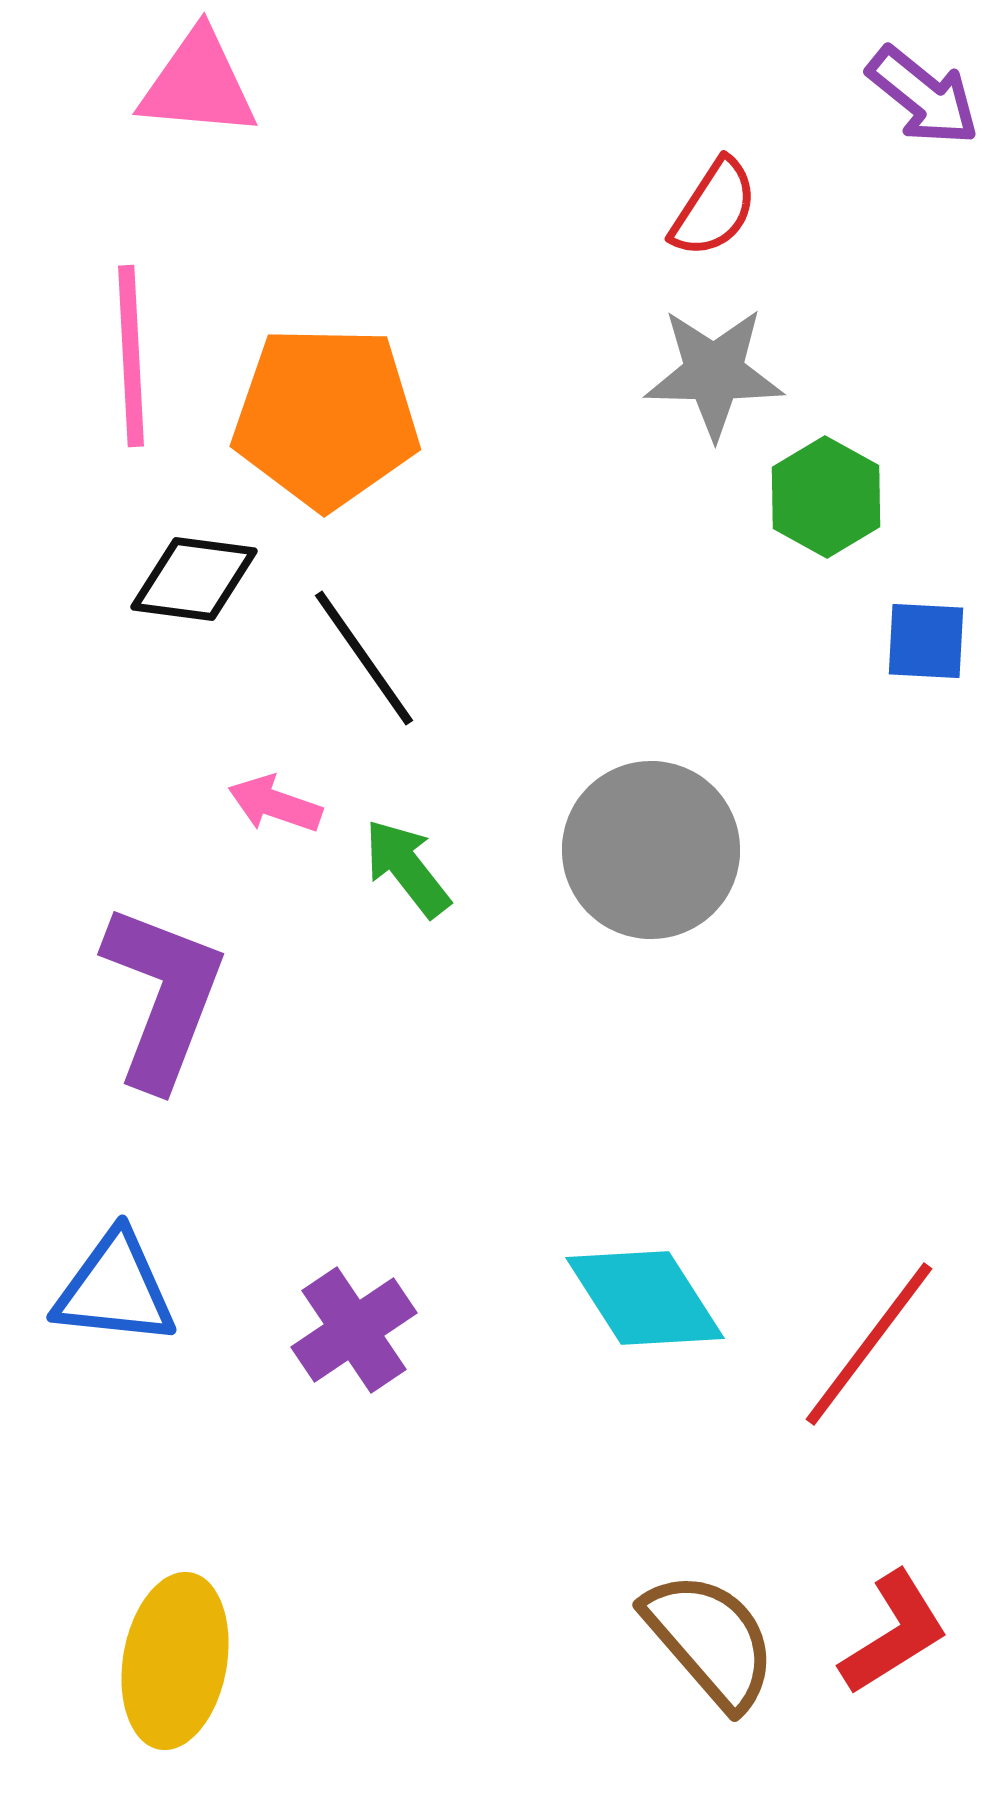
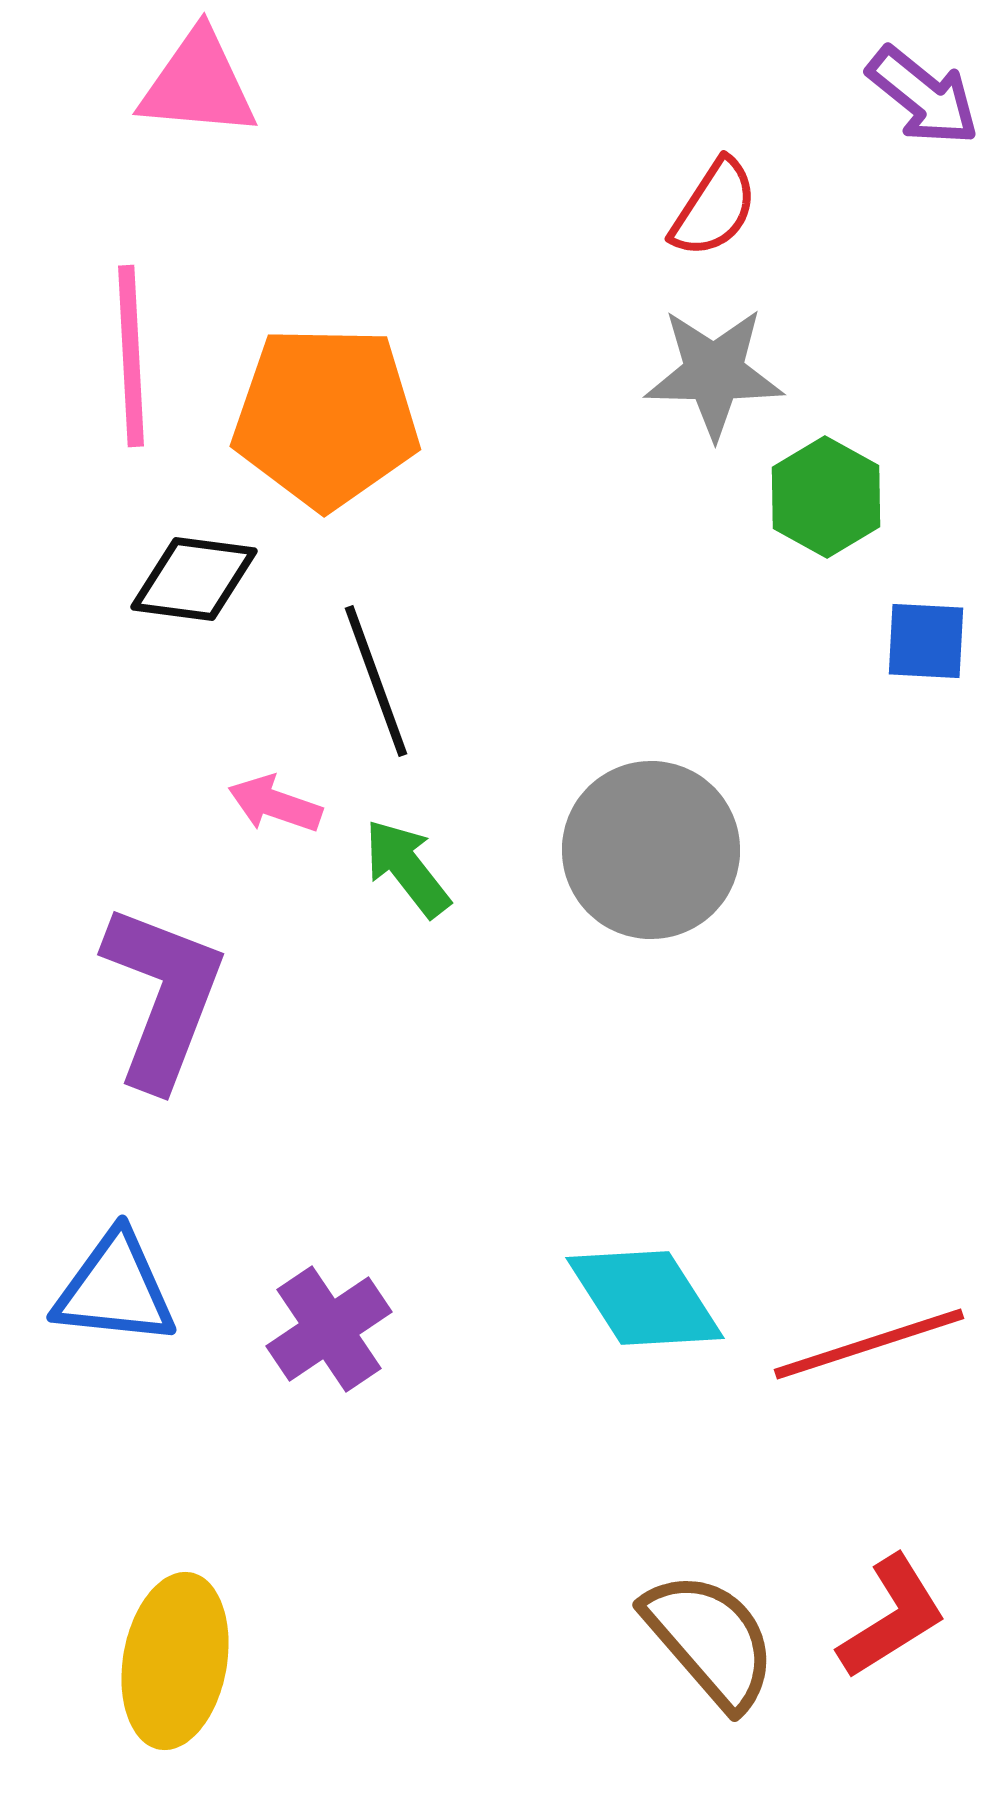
black line: moved 12 px right, 23 px down; rotated 15 degrees clockwise
purple cross: moved 25 px left, 1 px up
red line: rotated 35 degrees clockwise
red L-shape: moved 2 px left, 16 px up
